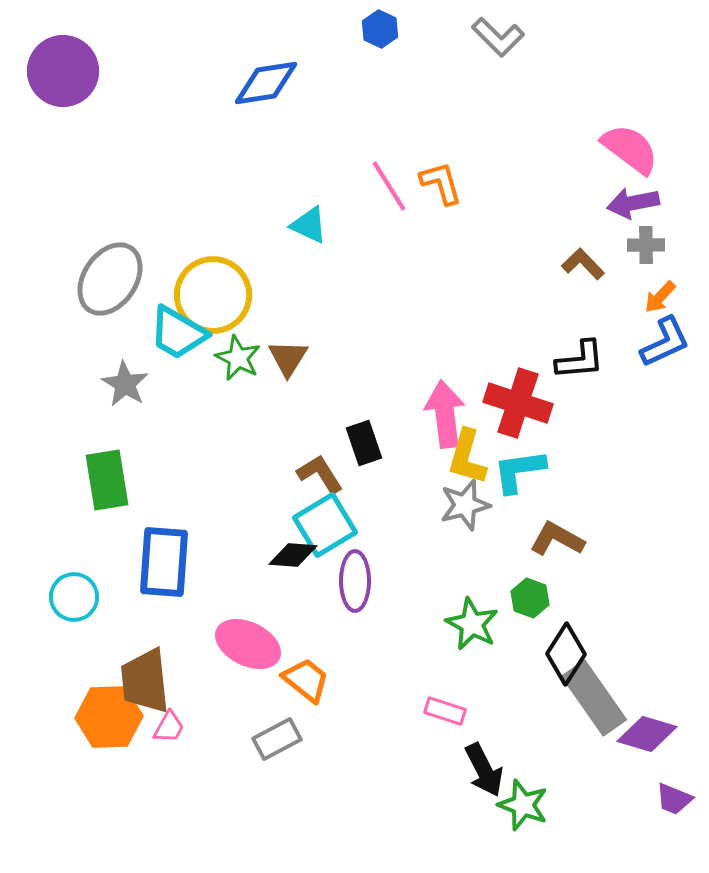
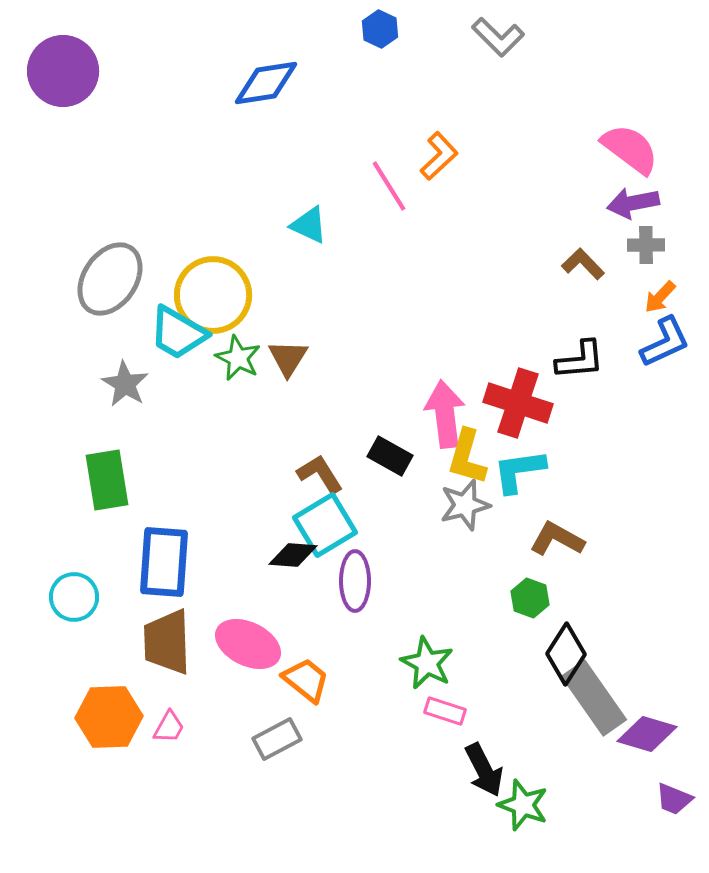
orange L-shape at (441, 183): moved 2 px left, 27 px up; rotated 63 degrees clockwise
black rectangle at (364, 443): moved 26 px right, 13 px down; rotated 42 degrees counterclockwise
green star at (472, 624): moved 45 px left, 39 px down
brown trapezoid at (145, 681): moved 22 px right, 39 px up; rotated 4 degrees clockwise
